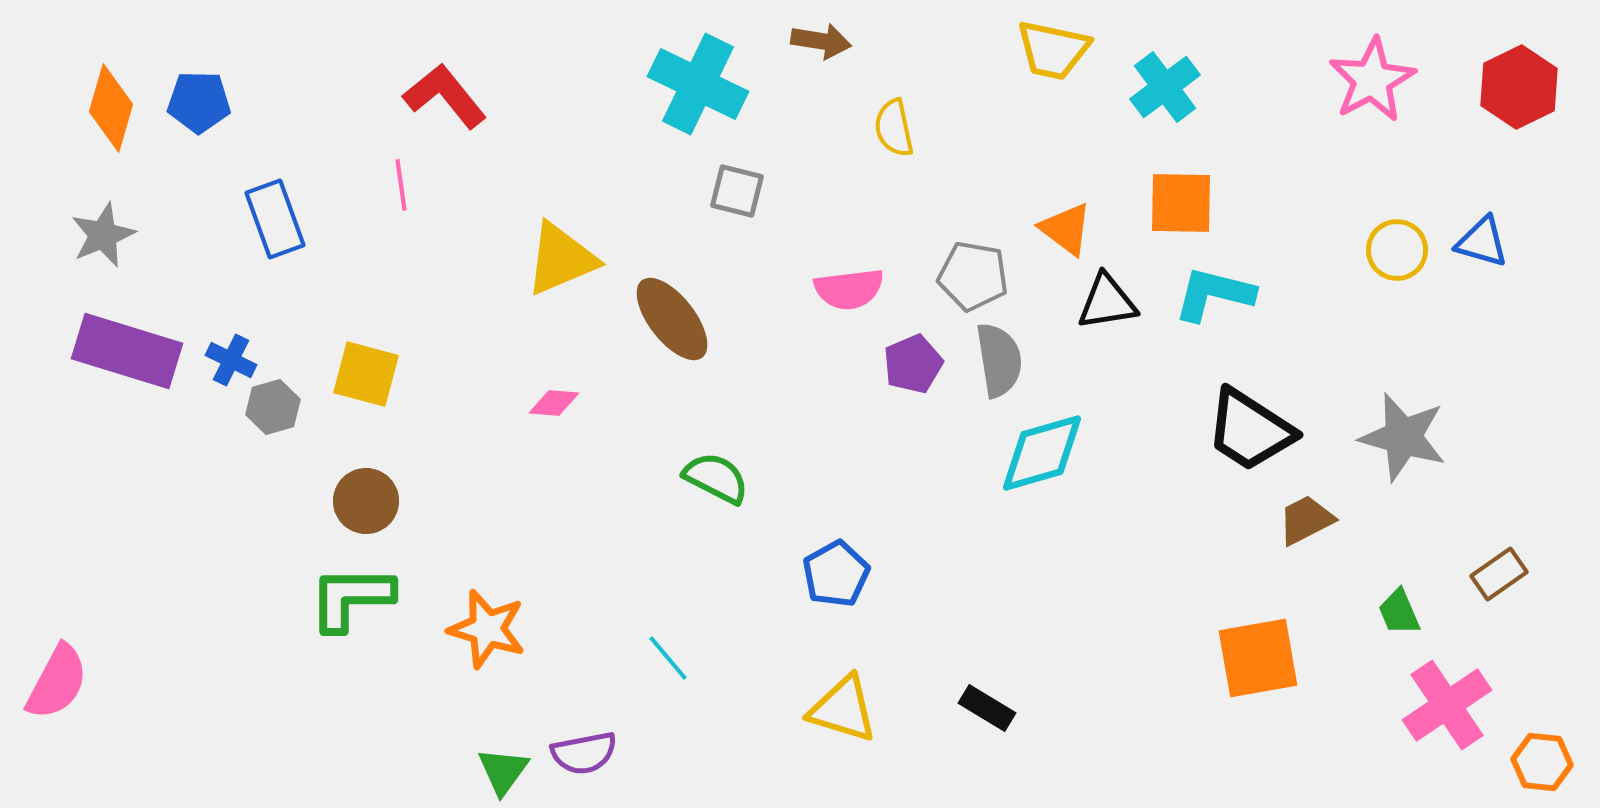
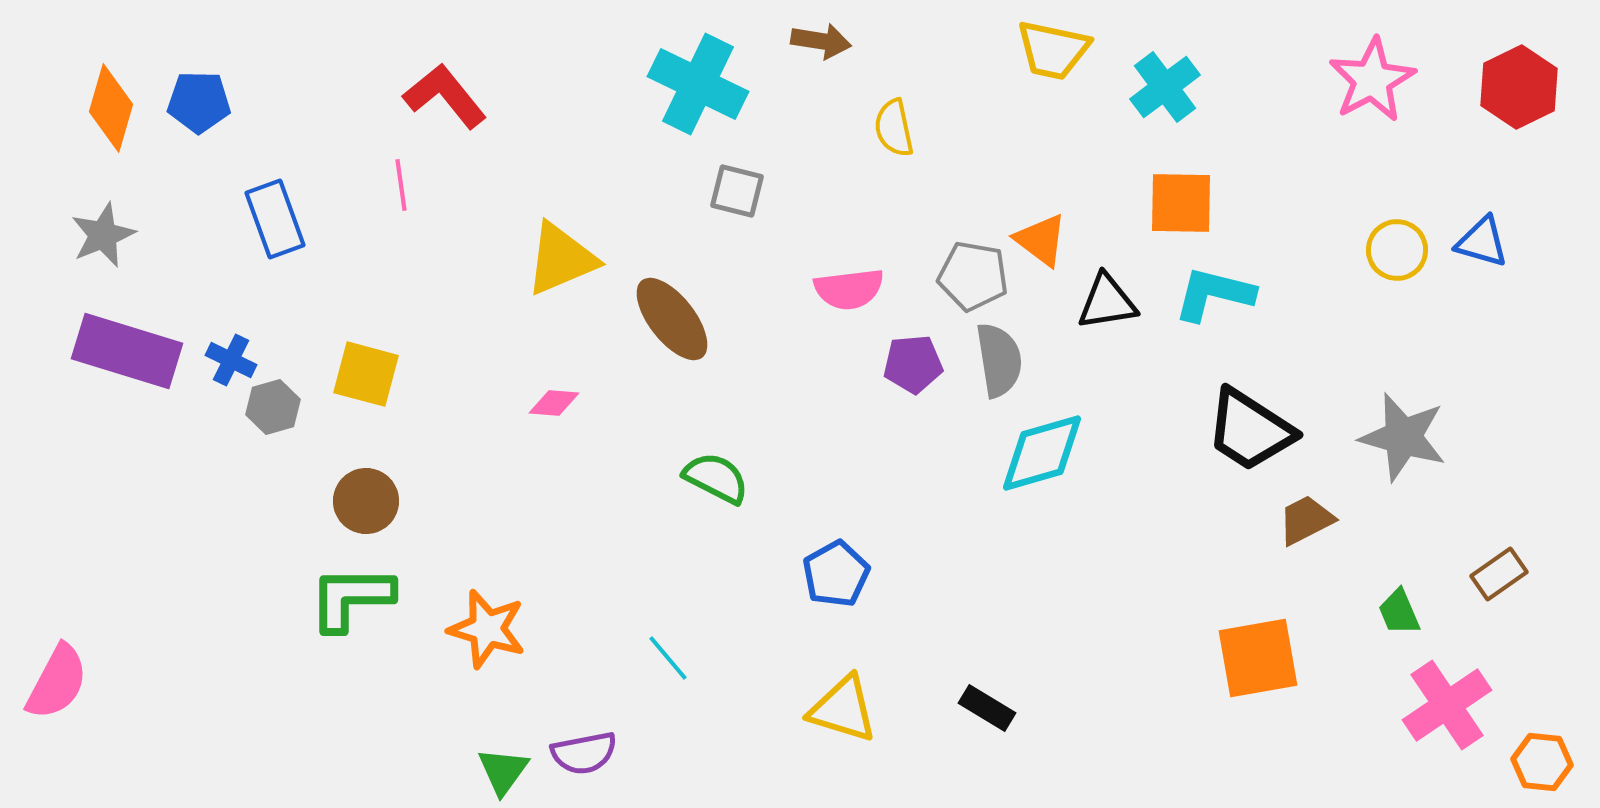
orange triangle at (1066, 229): moved 25 px left, 11 px down
purple pentagon at (913, 364): rotated 18 degrees clockwise
